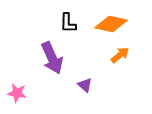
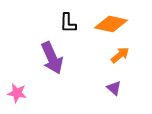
purple triangle: moved 29 px right, 3 px down
